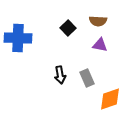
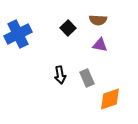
brown semicircle: moved 1 px up
blue cross: moved 4 px up; rotated 28 degrees counterclockwise
